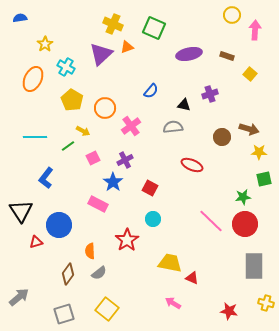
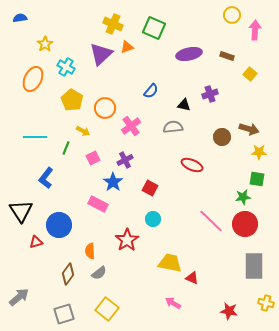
green line at (68, 146): moved 2 px left, 2 px down; rotated 32 degrees counterclockwise
green square at (264, 179): moved 7 px left; rotated 21 degrees clockwise
